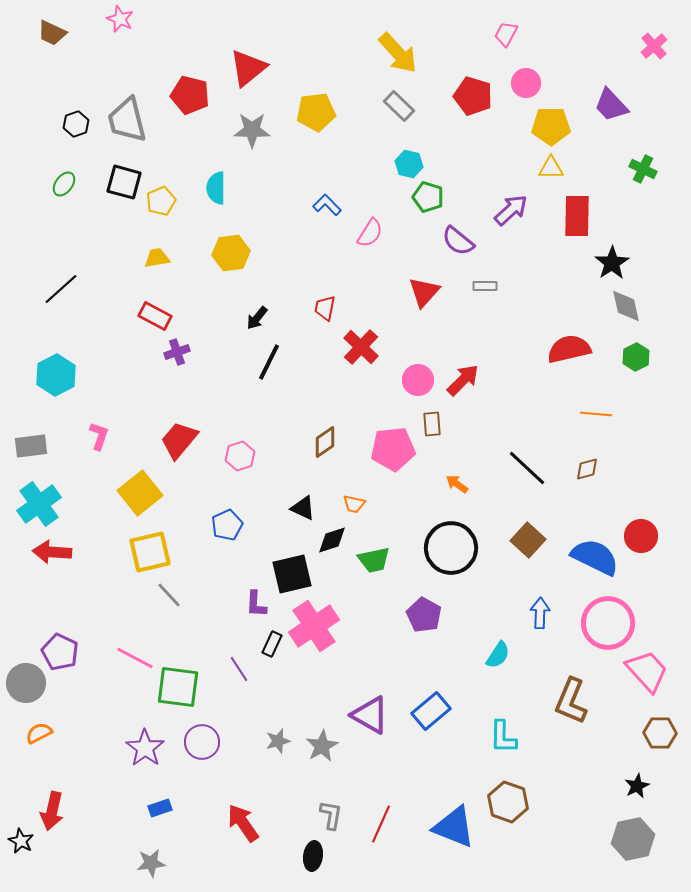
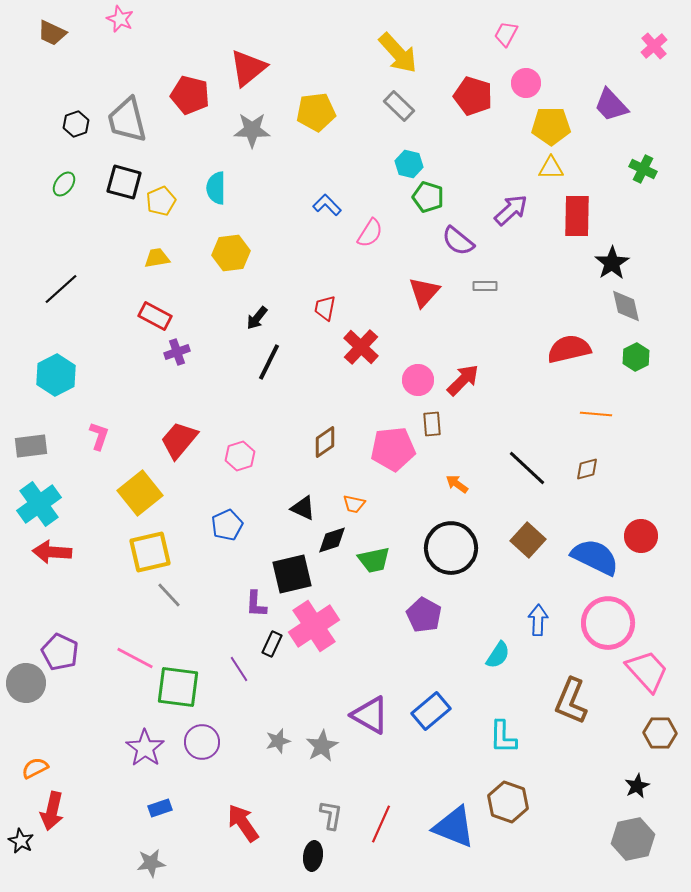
blue arrow at (540, 613): moved 2 px left, 7 px down
orange semicircle at (39, 733): moved 4 px left, 35 px down
